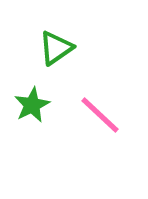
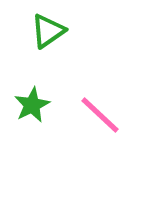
green triangle: moved 8 px left, 17 px up
